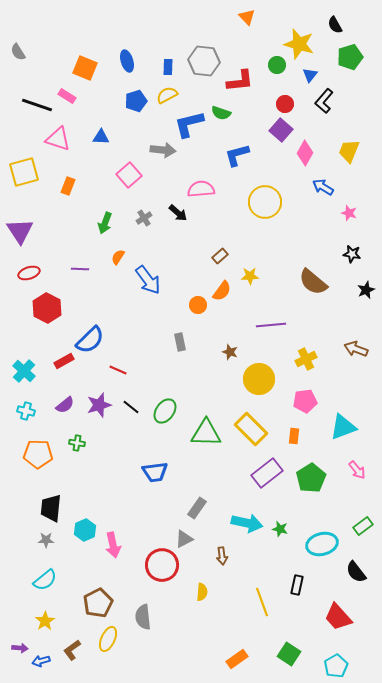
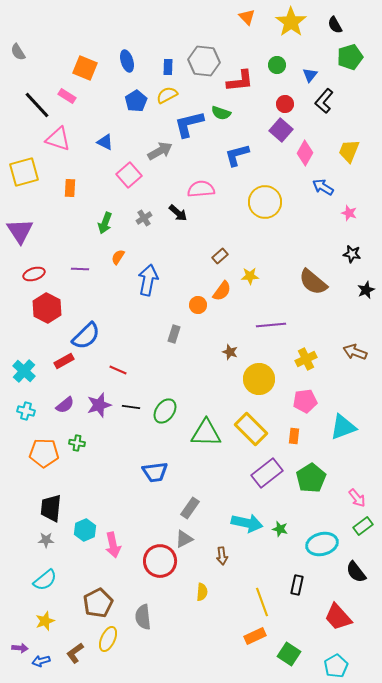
yellow star at (299, 44): moved 8 px left, 22 px up; rotated 20 degrees clockwise
blue pentagon at (136, 101): rotated 15 degrees counterclockwise
black line at (37, 105): rotated 28 degrees clockwise
blue triangle at (101, 137): moved 4 px right, 5 px down; rotated 24 degrees clockwise
gray arrow at (163, 150): moved 3 px left, 1 px down; rotated 35 degrees counterclockwise
orange rectangle at (68, 186): moved 2 px right, 2 px down; rotated 18 degrees counterclockwise
red ellipse at (29, 273): moved 5 px right, 1 px down
blue arrow at (148, 280): rotated 132 degrees counterclockwise
blue semicircle at (90, 340): moved 4 px left, 4 px up
gray rectangle at (180, 342): moved 6 px left, 8 px up; rotated 30 degrees clockwise
brown arrow at (356, 349): moved 1 px left, 3 px down
black line at (131, 407): rotated 30 degrees counterclockwise
orange pentagon at (38, 454): moved 6 px right, 1 px up
pink arrow at (357, 470): moved 28 px down
gray rectangle at (197, 508): moved 7 px left
red circle at (162, 565): moved 2 px left, 4 px up
yellow star at (45, 621): rotated 12 degrees clockwise
brown L-shape at (72, 650): moved 3 px right, 3 px down
orange rectangle at (237, 659): moved 18 px right, 23 px up; rotated 10 degrees clockwise
